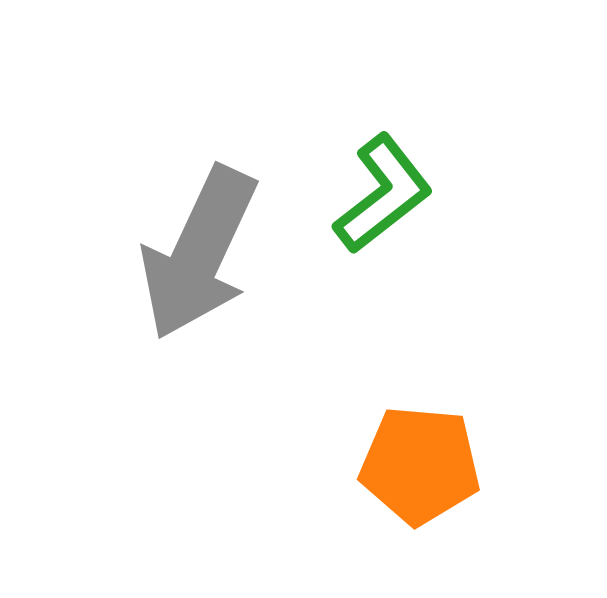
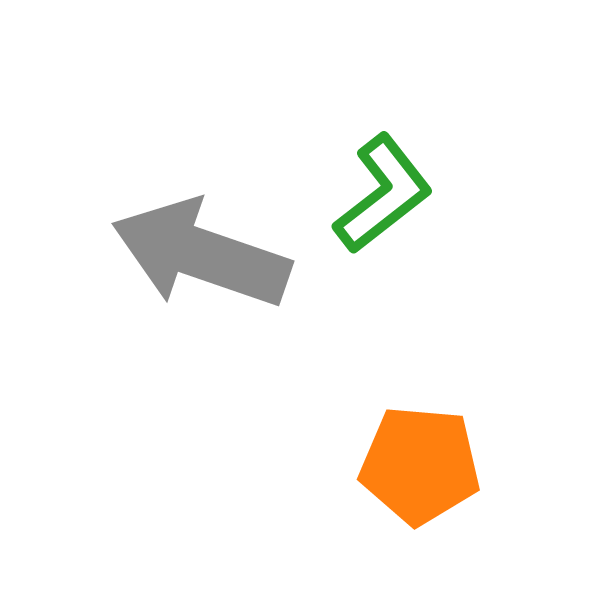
gray arrow: moved 2 px right, 1 px down; rotated 84 degrees clockwise
